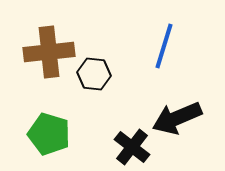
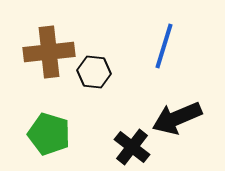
black hexagon: moved 2 px up
